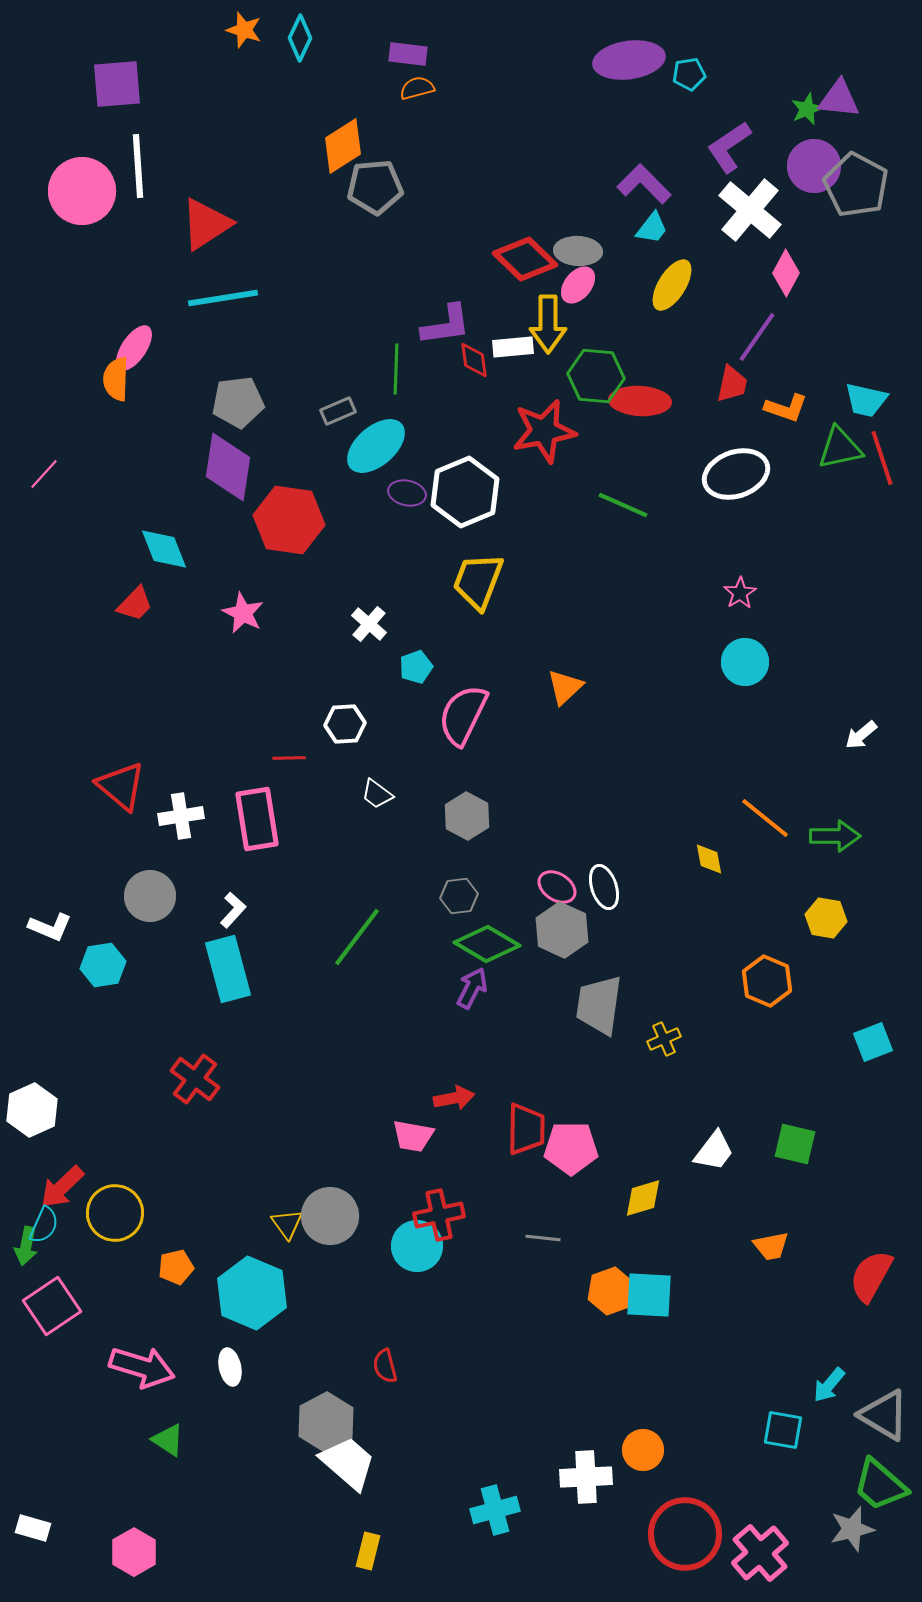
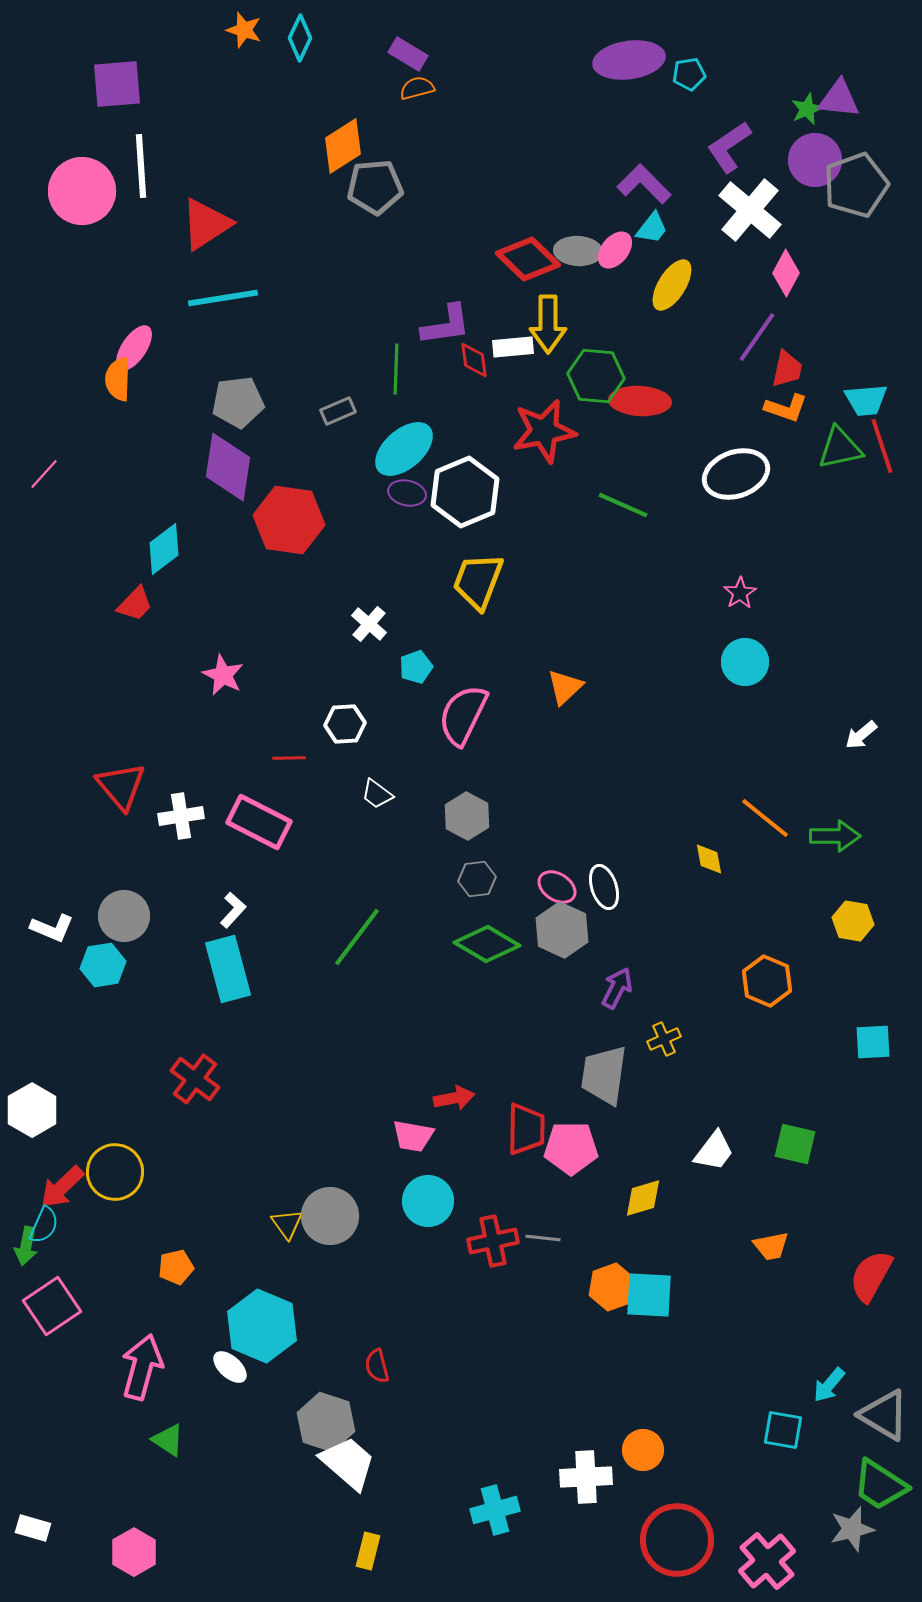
purple rectangle at (408, 54): rotated 24 degrees clockwise
white line at (138, 166): moved 3 px right
purple circle at (814, 166): moved 1 px right, 6 px up
gray pentagon at (856, 185): rotated 24 degrees clockwise
red diamond at (525, 259): moved 3 px right
pink ellipse at (578, 285): moved 37 px right, 35 px up
orange semicircle at (116, 379): moved 2 px right
red trapezoid at (732, 384): moved 55 px right, 15 px up
cyan trapezoid at (866, 400): rotated 18 degrees counterclockwise
cyan ellipse at (376, 446): moved 28 px right, 3 px down
red line at (882, 458): moved 12 px up
cyan diamond at (164, 549): rotated 74 degrees clockwise
pink star at (243, 613): moved 20 px left, 62 px down
red triangle at (121, 786): rotated 10 degrees clockwise
pink rectangle at (257, 819): moved 2 px right, 3 px down; rotated 54 degrees counterclockwise
gray circle at (150, 896): moved 26 px left, 20 px down
gray hexagon at (459, 896): moved 18 px right, 17 px up
yellow hexagon at (826, 918): moved 27 px right, 3 px down
white L-shape at (50, 927): moved 2 px right, 1 px down
purple arrow at (472, 988): moved 145 px right
gray trapezoid at (599, 1005): moved 5 px right, 70 px down
cyan square at (873, 1042): rotated 18 degrees clockwise
white hexagon at (32, 1110): rotated 6 degrees counterclockwise
yellow circle at (115, 1213): moved 41 px up
red cross at (439, 1215): moved 54 px right, 26 px down
cyan circle at (417, 1246): moved 11 px right, 45 px up
orange hexagon at (611, 1291): moved 1 px right, 4 px up
cyan hexagon at (252, 1293): moved 10 px right, 33 px down
red semicircle at (385, 1366): moved 8 px left
pink arrow at (142, 1367): rotated 92 degrees counterclockwise
white ellipse at (230, 1367): rotated 36 degrees counterclockwise
gray hexagon at (326, 1422): rotated 14 degrees counterclockwise
green trapezoid at (880, 1485): rotated 8 degrees counterclockwise
red circle at (685, 1534): moved 8 px left, 6 px down
pink cross at (760, 1553): moved 7 px right, 8 px down
